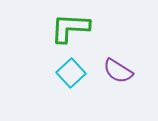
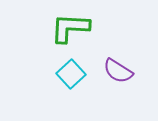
cyan square: moved 1 px down
